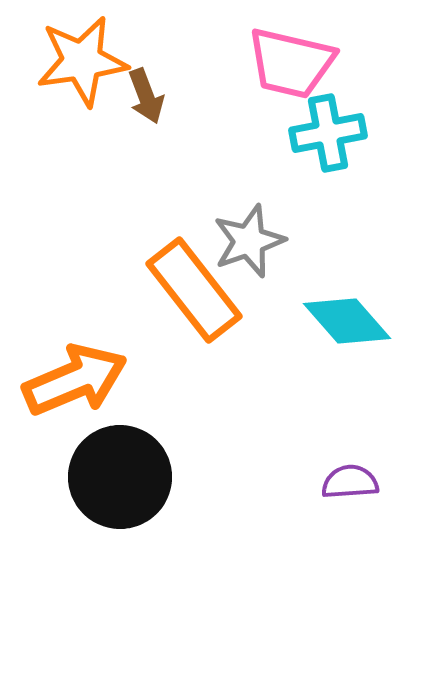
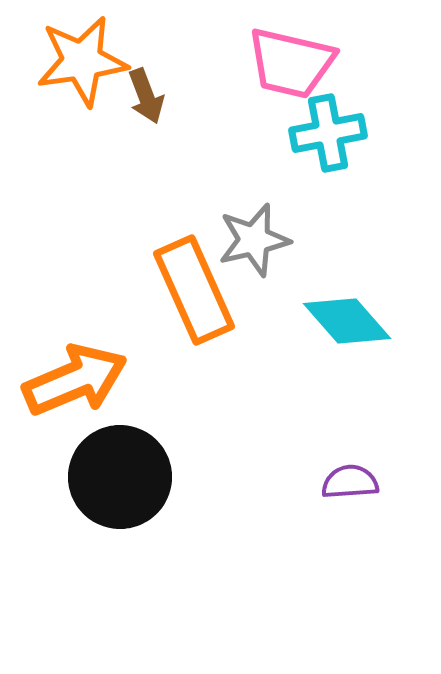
gray star: moved 5 px right, 1 px up; rotated 6 degrees clockwise
orange rectangle: rotated 14 degrees clockwise
